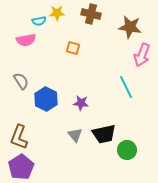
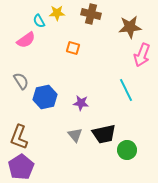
cyan semicircle: rotated 72 degrees clockwise
brown star: rotated 15 degrees counterclockwise
pink semicircle: rotated 24 degrees counterclockwise
cyan line: moved 3 px down
blue hexagon: moved 1 px left, 2 px up; rotated 20 degrees clockwise
